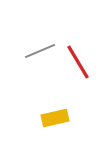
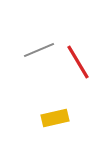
gray line: moved 1 px left, 1 px up
